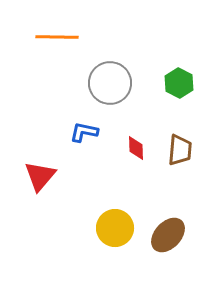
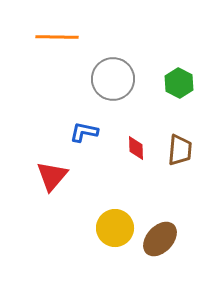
gray circle: moved 3 px right, 4 px up
red triangle: moved 12 px right
brown ellipse: moved 8 px left, 4 px down
